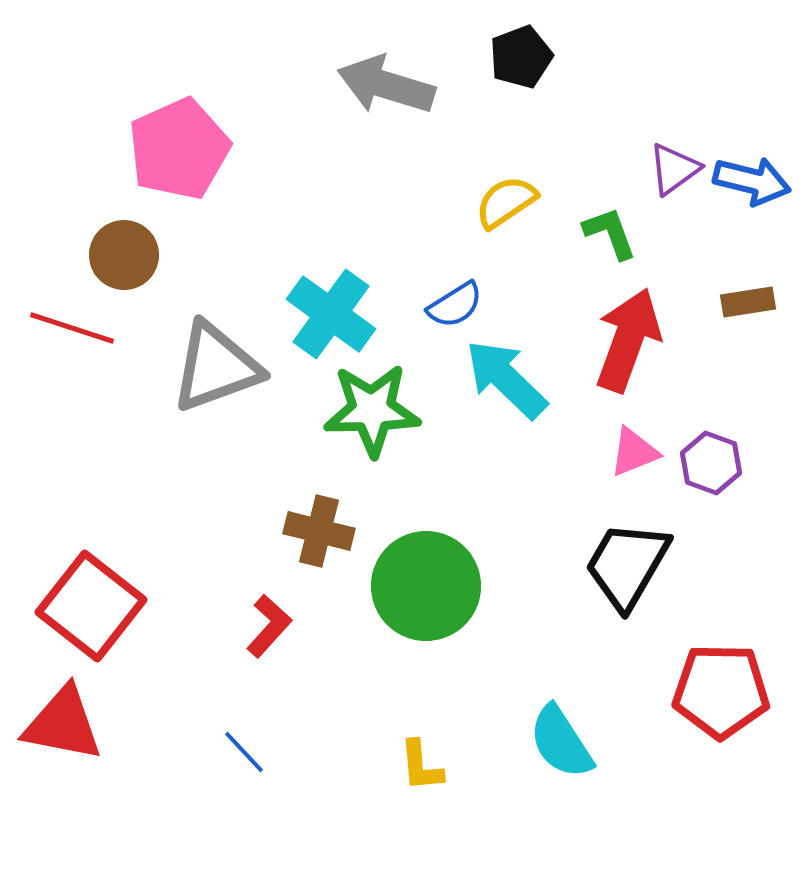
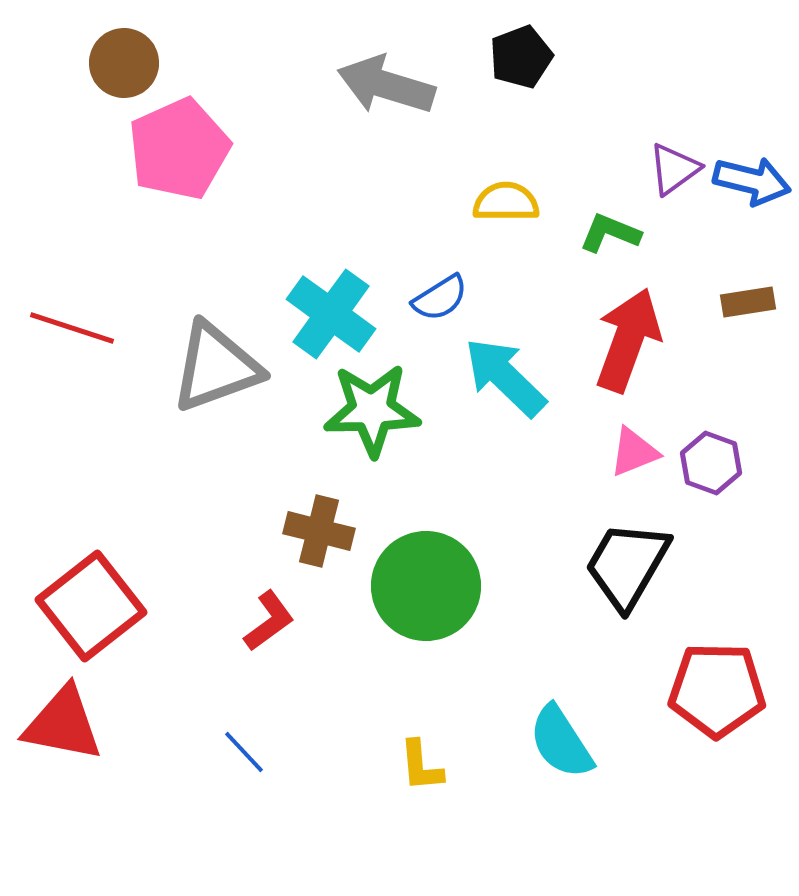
yellow semicircle: rotated 34 degrees clockwise
green L-shape: rotated 48 degrees counterclockwise
brown circle: moved 192 px up
blue semicircle: moved 15 px left, 7 px up
cyan arrow: moved 1 px left, 2 px up
red square: rotated 14 degrees clockwise
red L-shape: moved 5 px up; rotated 12 degrees clockwise
red pentagon: moved 4 px left, 1 px up
